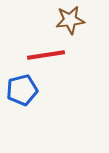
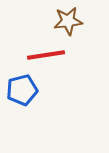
brown star: moved 2 px left, 1 px down
